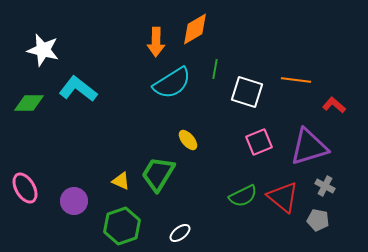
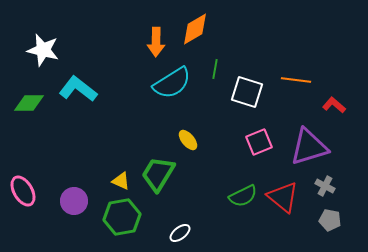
pink ellipse: moved 2 px left, 3 px down
gray pentagon: moved 12 px right
green hexagon: moved 9 px up; rotated 9 degrees clockwise
